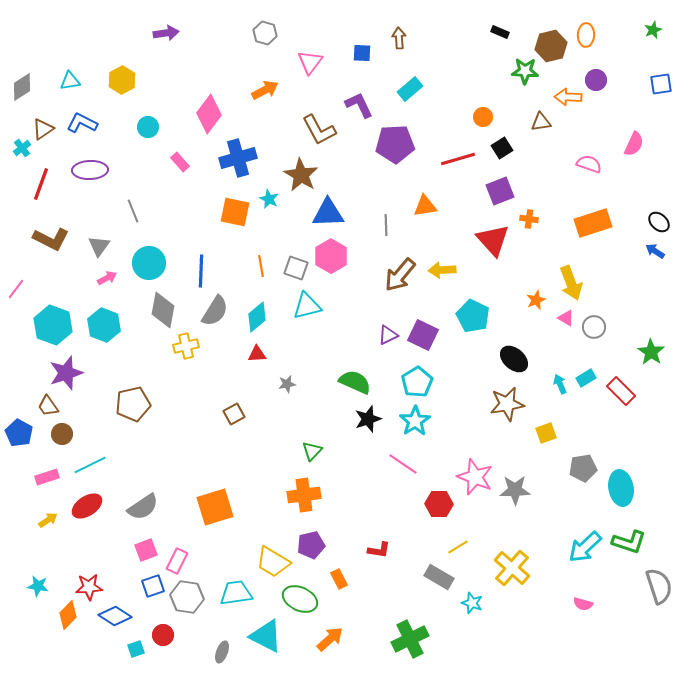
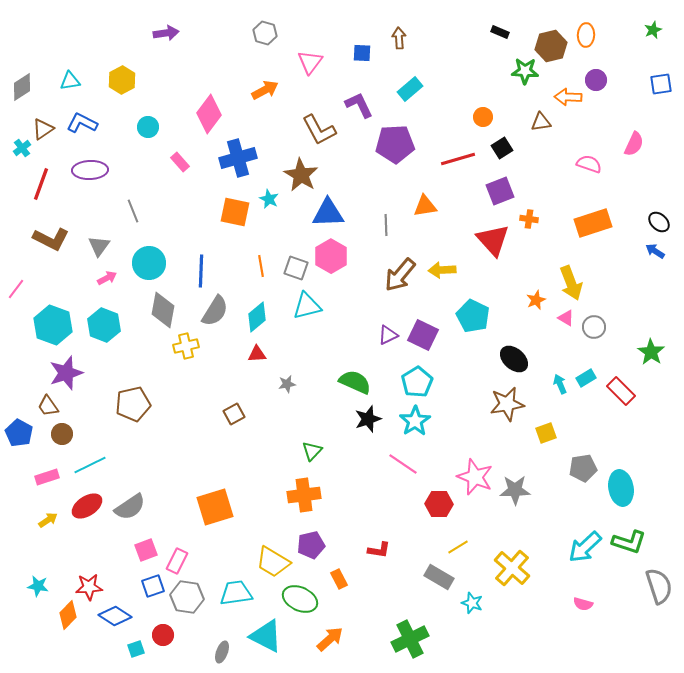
gray semicircle at (143, 507): moved 13 px left
